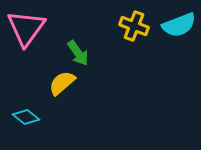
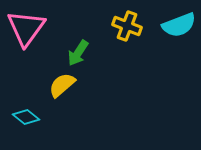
yellow cross: moved 7 px left
green arrow: rotated 68 degrees clockwise
yellow semicircle: moved 2 px down
